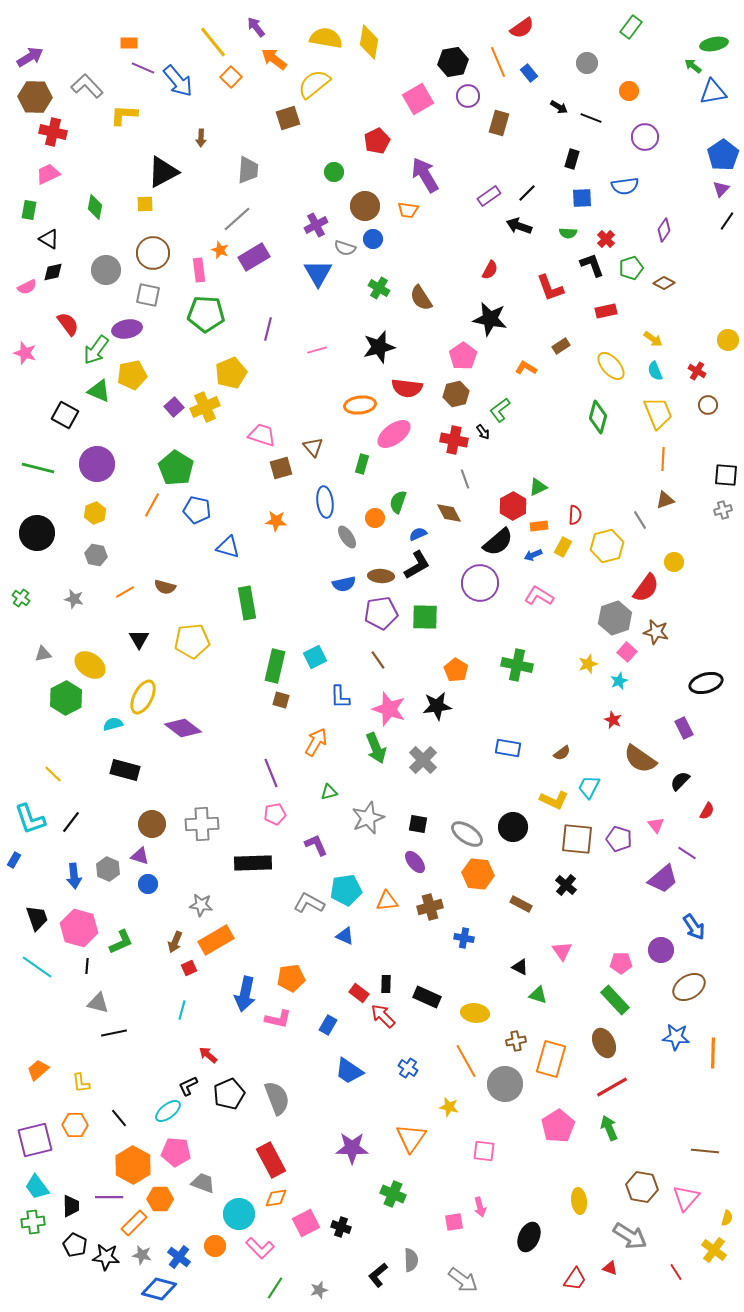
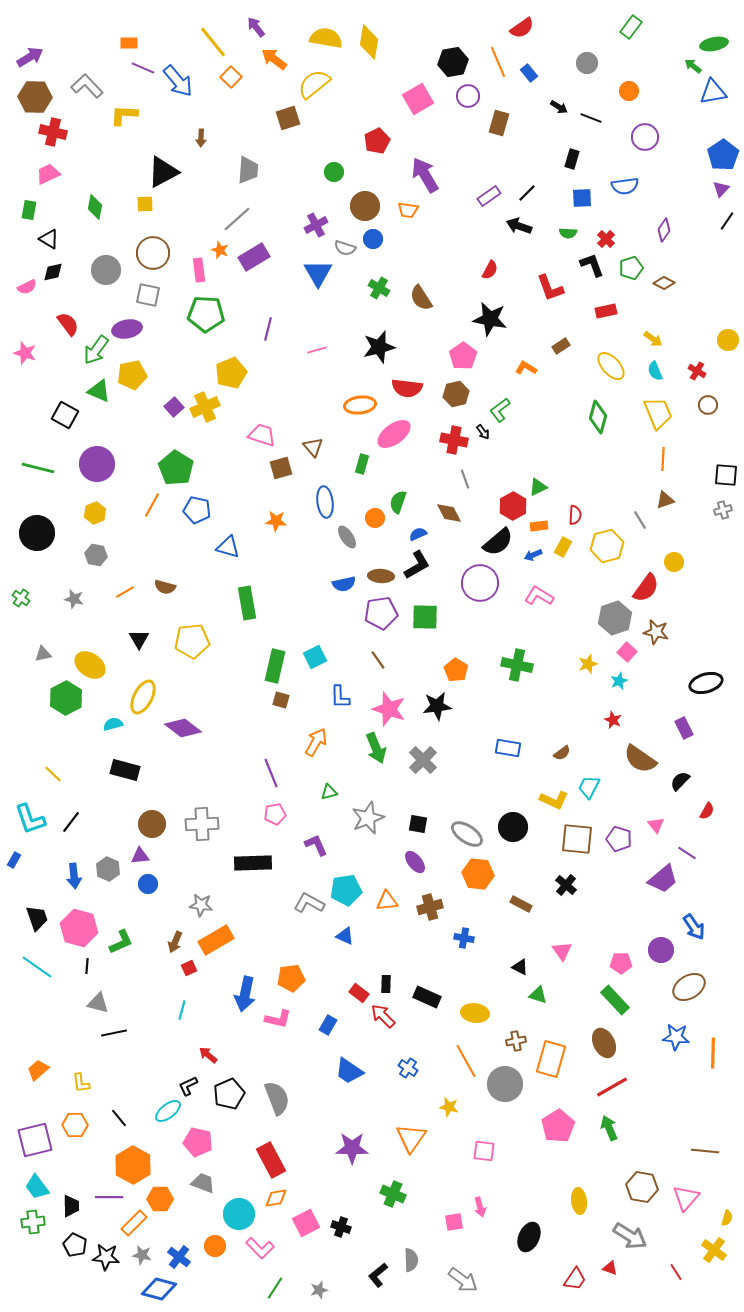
purple triangle at (140, 856): rotated 24 degrees counterclockwise
pink pentagon at (176, 1152): moved 22 px right, 10 px up; rotated 8 degrees clockwise
